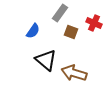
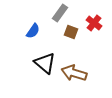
red cross: rotated 14 degrees clockwise
black triangle: moved 1 px left, 3 px down
